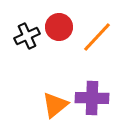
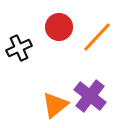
black cross: moved 8 px left, 12 px down
purple cross: moved 2 px left, 2 px up; rotated 36 degrees clockwise
